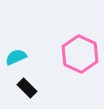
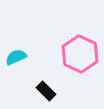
black rectangle: moved 19 px right, 3 px down
